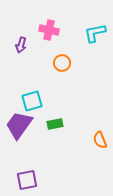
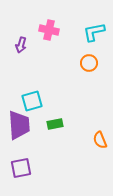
cyan L-shape: moved 1 px left, 1 px up
orange circle: moved 27 px right
purple trapezoid: rotated 140 degrees clockwise
purple square: moved 6 px left, 12 px up
